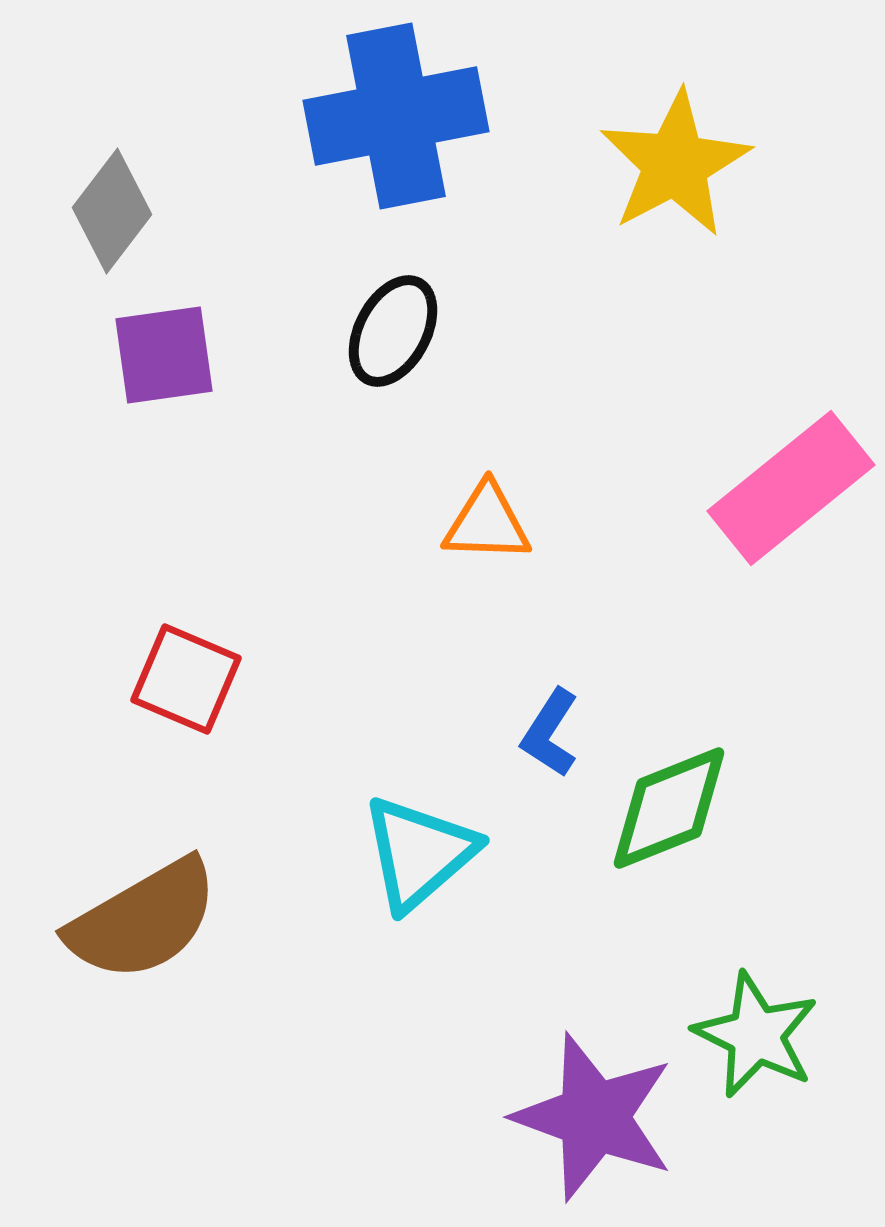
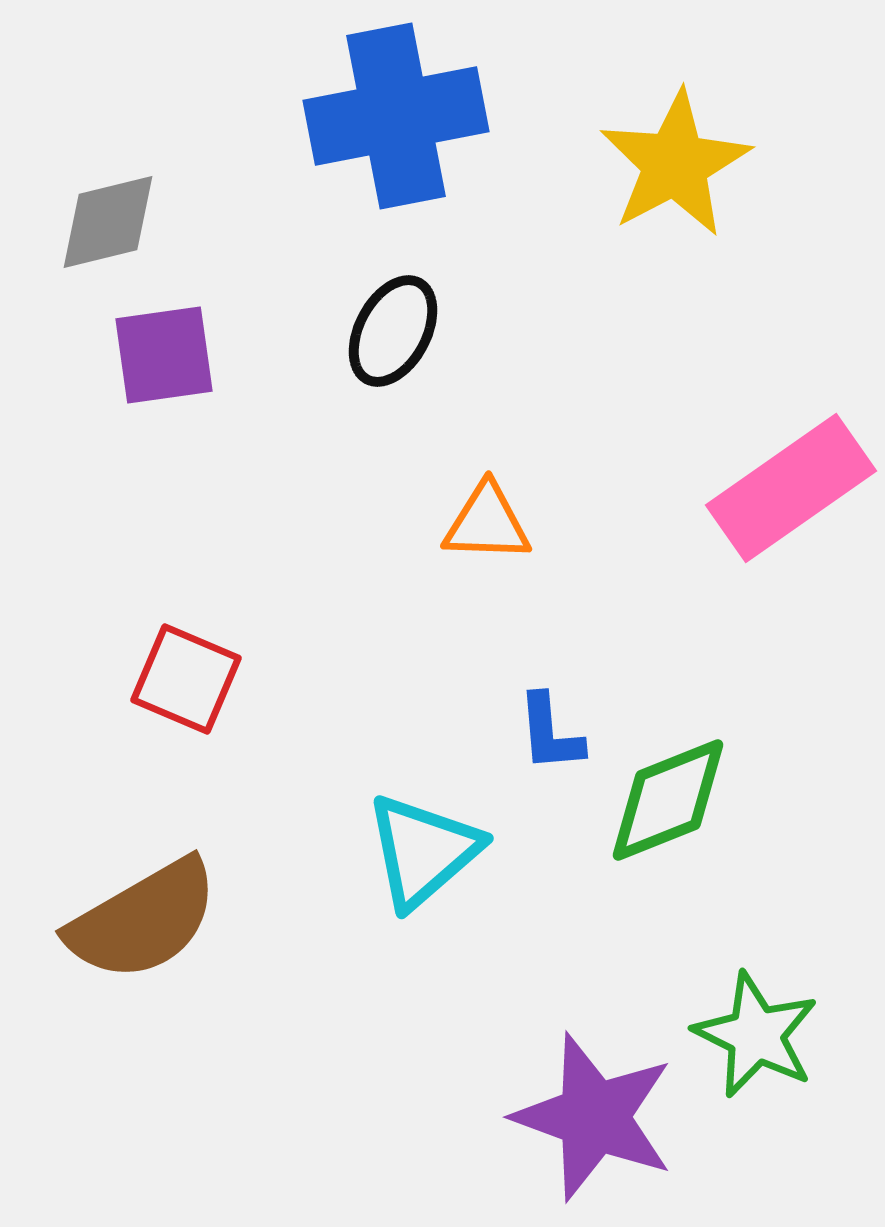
gray diamond: moved 4 px left, 11 px down; rotated 39 degrees clockwise
pink rectangle: rotated 4 degrees clockwise
blue L-shape: rotated 38 degrees counterclockwise
green diamond: moved 1 px left, 8 px up
cyan triangle: moved 4 px right, 2 px up
